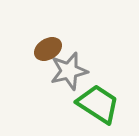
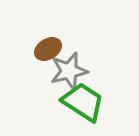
green trapezoid: moved 15 px left, 2 px up
